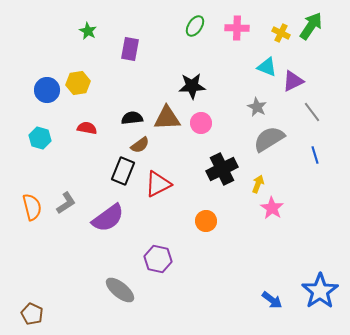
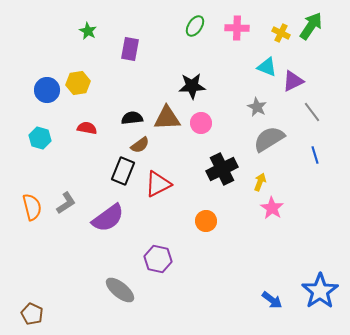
yellow arrow: moved 2 px right, 2 px up
